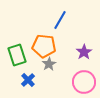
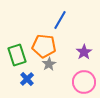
blue cross: moved 1 px left, 1 px up
